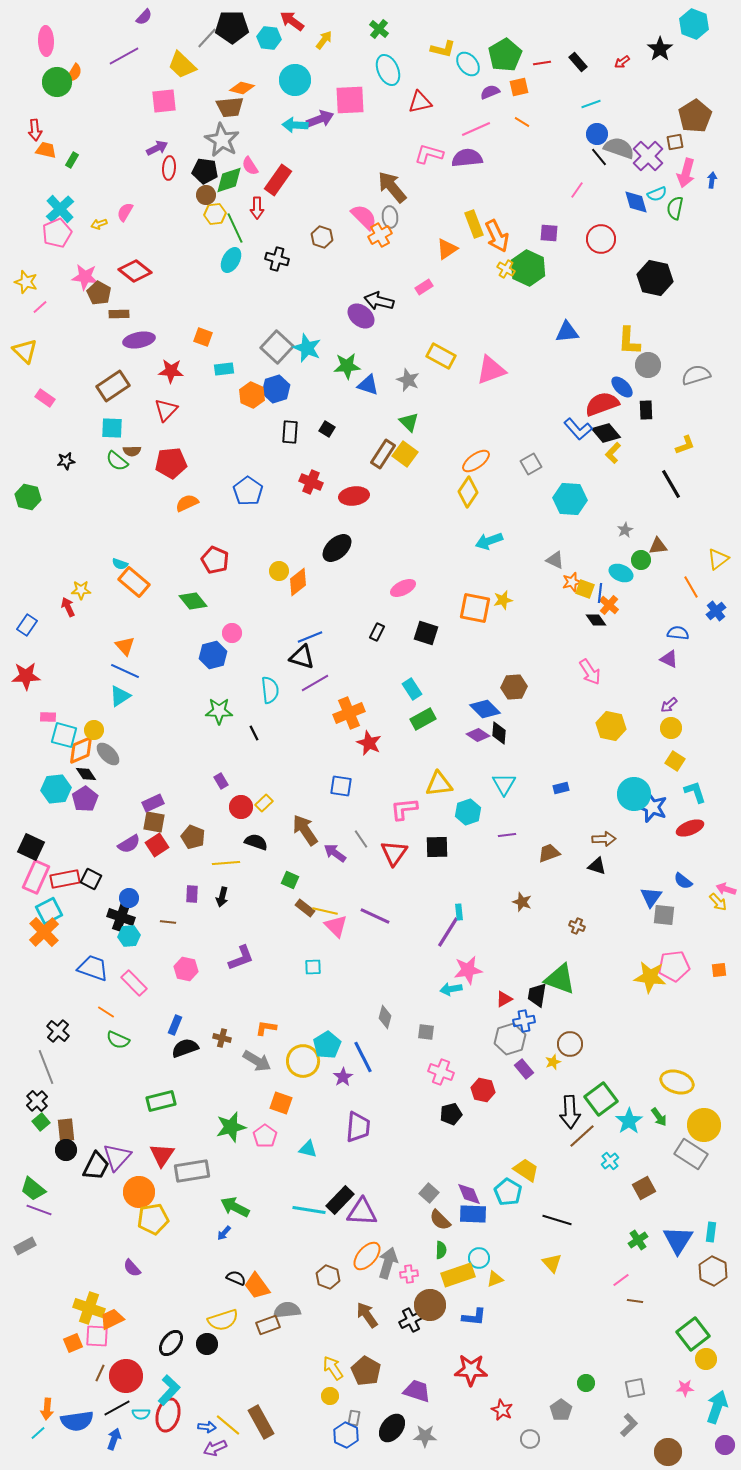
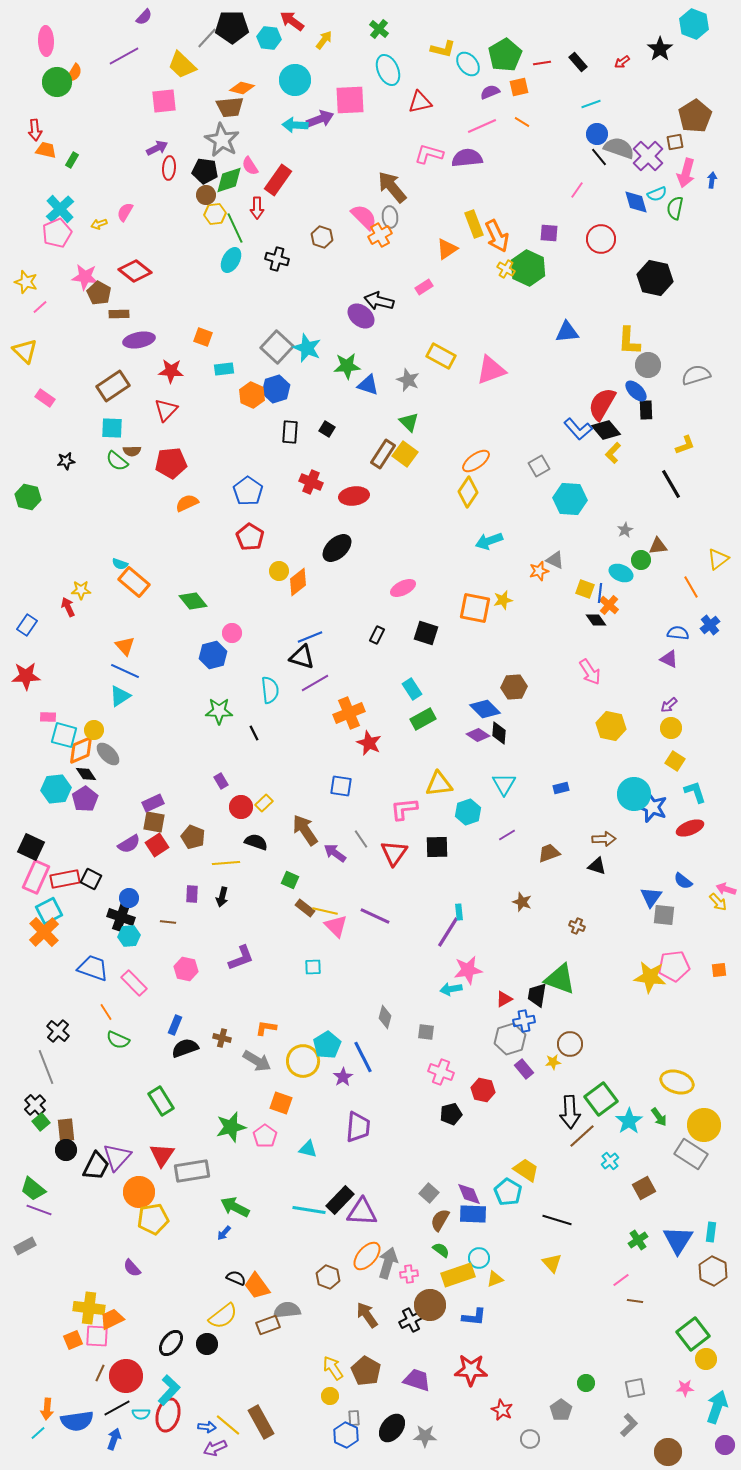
pink line at (476, 129): moved 6 px right, 3 px up
blue ellipse at (622, 387): moved 14 px right, 4 px down
red semicircle at (602, 404): rotated 40 degrees counterclockwise
black diamond at (606, 433): moved 3 px up
gray square at (531, 464): moved 8 px right, 2 px down
red pentagon at (215, 560): moved 35 px right, 23 px up; rotated 8 degrees clockwise
orange star at (572, 582): moved 33 px left, 11 px up
blue cross at (716, 611): moved 6 px left, 14 px down
black rectangle at (377, 632): moved 3 px down
purple line at (507, 835): rotated 24 degrees counterclockwise
orange line at (106, 1012): rotated 24 degrees clockwise
yellow star at (553, 1062): rotated 14 degrees clockwise
black cross at (37, 1101): moved 2 px left, 4 px down
green rectangle at (161, 1101): rotated 72 degrees clockwise
brown semicircle at (440, 1220): rotated 75 degrees clockwise
green semicircle at (441, 1250): rotated 54 degrees counterclockwise
yellow cross at (89, 1308): rotated 12 degrees counterclockwise
yellow semicircle at (223, 1320): moved 4 px up; rotated 20 degrees counterclockwise
orange square at (73, 1343): moved 3 px up
purple trapezoid at (417, 1391): moved 11 px up
gray rectangle at (354, 1418): rotated 14 degrees counterclockwise
